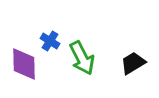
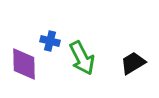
blue cross: rotated 18 degrees counterclockwise
